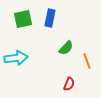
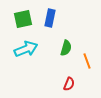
green semicircle: rotated 28 degrees counterclockwise
cyan arrow: moved 10 px right, 9 px up; rotated 15 degrees counterclockwise
